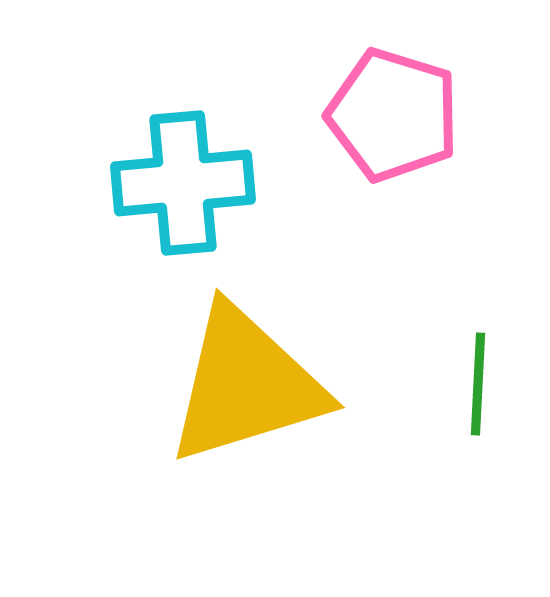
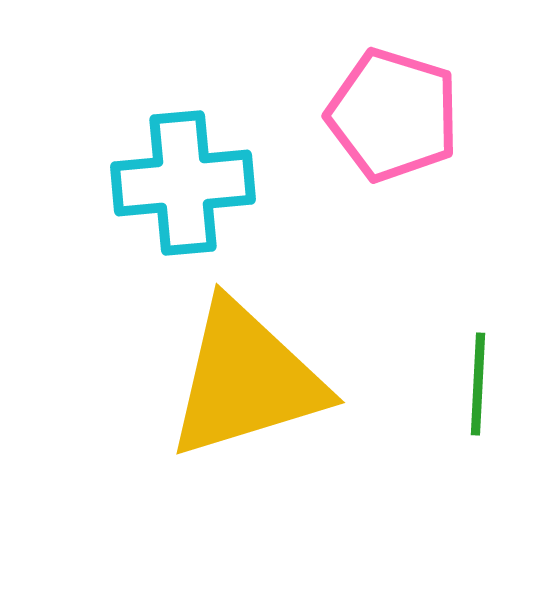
yellow triangle: moved 5 px up
